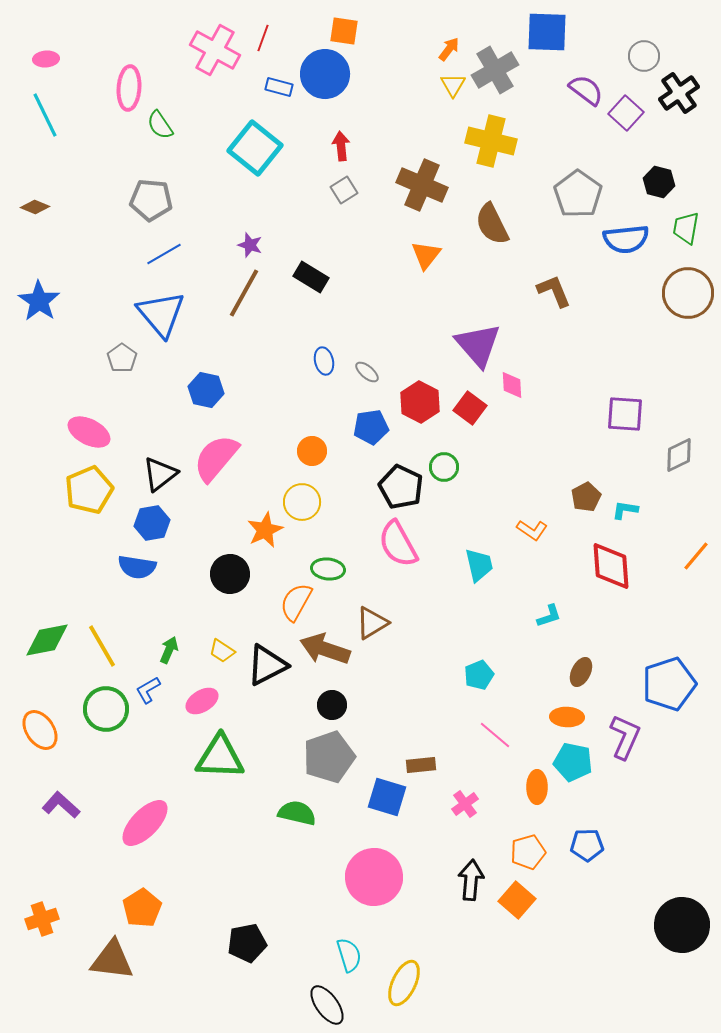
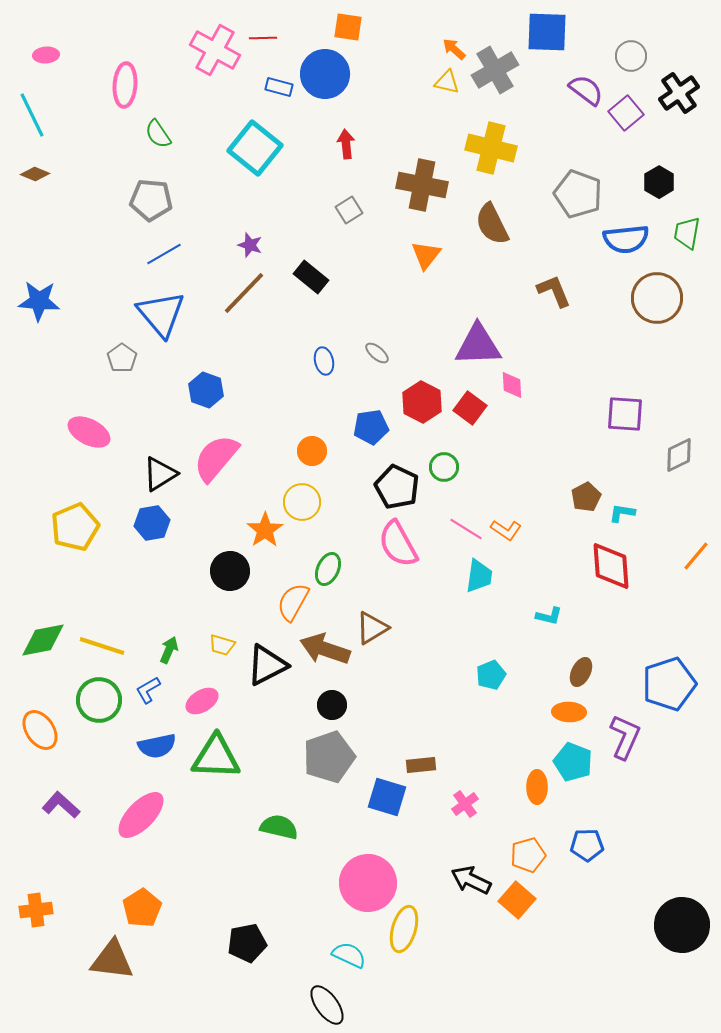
orange square at (344, 31): moved 4 px right, 4 px up
red line at (263, 38): rotated 68 degrees clockwise
orange arrow at (449, 49): moved 5 px right; rotated 85 degrees counterclockwise
gray circle at (644, 56): moved 13 px left
pink ellipse at (46, 59): moved 4 px up
yellow triangle at (453, 85): moved 6 px left, 3 px up; rotated 48 degrees counterclockwise
pink ellipse at (129, 88): moved 4 px left, 3 px up
purple square at (626, 113): rotated 8 degrees clockwise
cyan line at (45, 115): moved 13 px left
green semicircle at (160, 125): moved 2 px left, 9 px down
yellow cross at (491, 141): moved 7 px down
red arrow at (341, 146): moved 5 px right, 2 px up
black hexagon at (659, 182): rotated 16 degrees clockwise
brown cross at (422, 185): rotated 12 degrees counterclockwise
gray square at (344, 190): moved 5 px right, 20 px down
gray pentagon at (578, 194): rotated 15 degrees counterclockwise
brown diamond at (35, 207): moved 33 px up
green trapezoid at (686, 228): moved 1 px right, 5 px down
black rectangle at (311, 277): rotated 8 degrees clockwise
brown line at (244, 293): rotated 15 degrees clockwise
brown circle at (688, 293): moved 31 px left, 5 px down
blue star at (39, 301): rotated 30 degrees counterclockwise
purple triangle at (478, 345): rotated 51 degrees counterclockwise
gray ellipse at (367, 372): moved 10 px right, 19 px up
blue hexagon at (206, 390): rotated 8 degrees clockwise
red hexagon at (420, 402): moved 2 px right
black triangle at (160, 474): rotated 6 degrees clockwise
black pentagon at (401, 487): moved 4 px left
yellow pentagon at (89, 490): moved 14 px left, 37 px down
cyan L-shape at (625, 510): moved 3 px left, 3 px down
orange star at (265, 530): rotated 9 degrees counterclockwise
orange L-shape at (532, 530): moved 26 px left
cyan trapezoid at (479, 565): moved 11 px down; rotated 21 degrees clockwise
blue semicircle at (137, 567): moved 20 px right, 179 px down; rotated 21 degrees counterclockwise
green ellipse at (328, 569): rotated 72 degrees counterclockwise
black circle at (230, 574): moved 3 px up
orange semicircle at (296, 602): moved 3 px left
cyan L-shape at (549, 616): rotated 32 degrees clockwise
brown triangle at (372, 623): moved 5 px down
green diamond at (47, 640): moved 4 px left
yellow line at (102, 646): rotated 42 degrees counterclockwise
yellow trapezoid at (222, 651): moved 6 px up; rotated 16 degrees counterclockwise
cyan pentagon at (479, 675): moved 12 px right
green circle at (106, 709): moved 7 px left, 9 px up
orange ellipse at (567, 717): moved 2 px right, 5 px up
pink line at (495, 735): moved 29 px left, 206 px up; rotated 8 degrees counterclockwise
green triangle at (220, 757): moved 4 px left
cyan pentagon at (573, 762): rotated 9 degrees clockwise
green semicircle at (297, 813): moved 18 px left, 14 px down
pink ellipse at (145, 823): moved 4 px left, 8 px up
orange pentagon at (528, 852): moved 3 px down
pink circle at (374, 877): moved 6 px left, 6 px down
black arrow at (471, 880): rotated 69 degrees counterclockwise
orange cross at (42, 919): moved 6 px left, 9 px up; rotated 12 degrees clockwise
cyan semicircle at (349, 955): rotated 48 degrees counterclockwise
yellow ellipse at (404, 983): moved 54 px up; rotated 9 degrees counterclockwise
